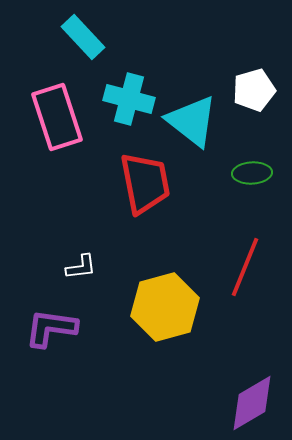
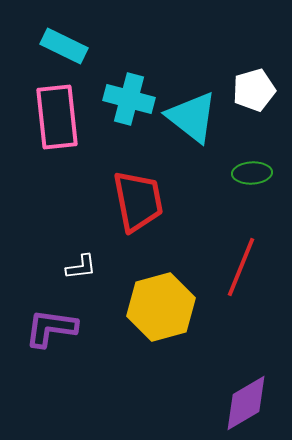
cyan rectangle: moved 19 px left, 9 px down; rotated 21 degrees counterclockwise
pink rectangle: rotated 12 degrees clockwise
cyan triangle: moved 4 px up
red trapezoid: moved 7 px left, 18 px down
red line: moved 4 px left
yellow hexagon: moved 4 px left
purple diamond: moved 6 px left
